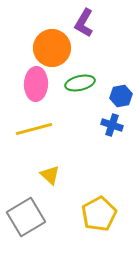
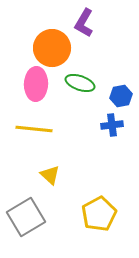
green ellipse: rotated 32 degrees clockwise
blue cross: rotated 25 degrees counterclockwise
yellow line: rotated 21 degrees clockwise
